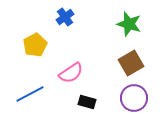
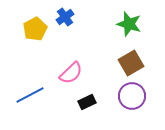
yellow pentagon: moved 16 px up
pink semicircle: rotated 10 degrees counterclockwise
blue line: moved 1 px down
purple circle: moved 2 px left, 2 px up
black rectangle: rotated 42 degrees counterclockwise
